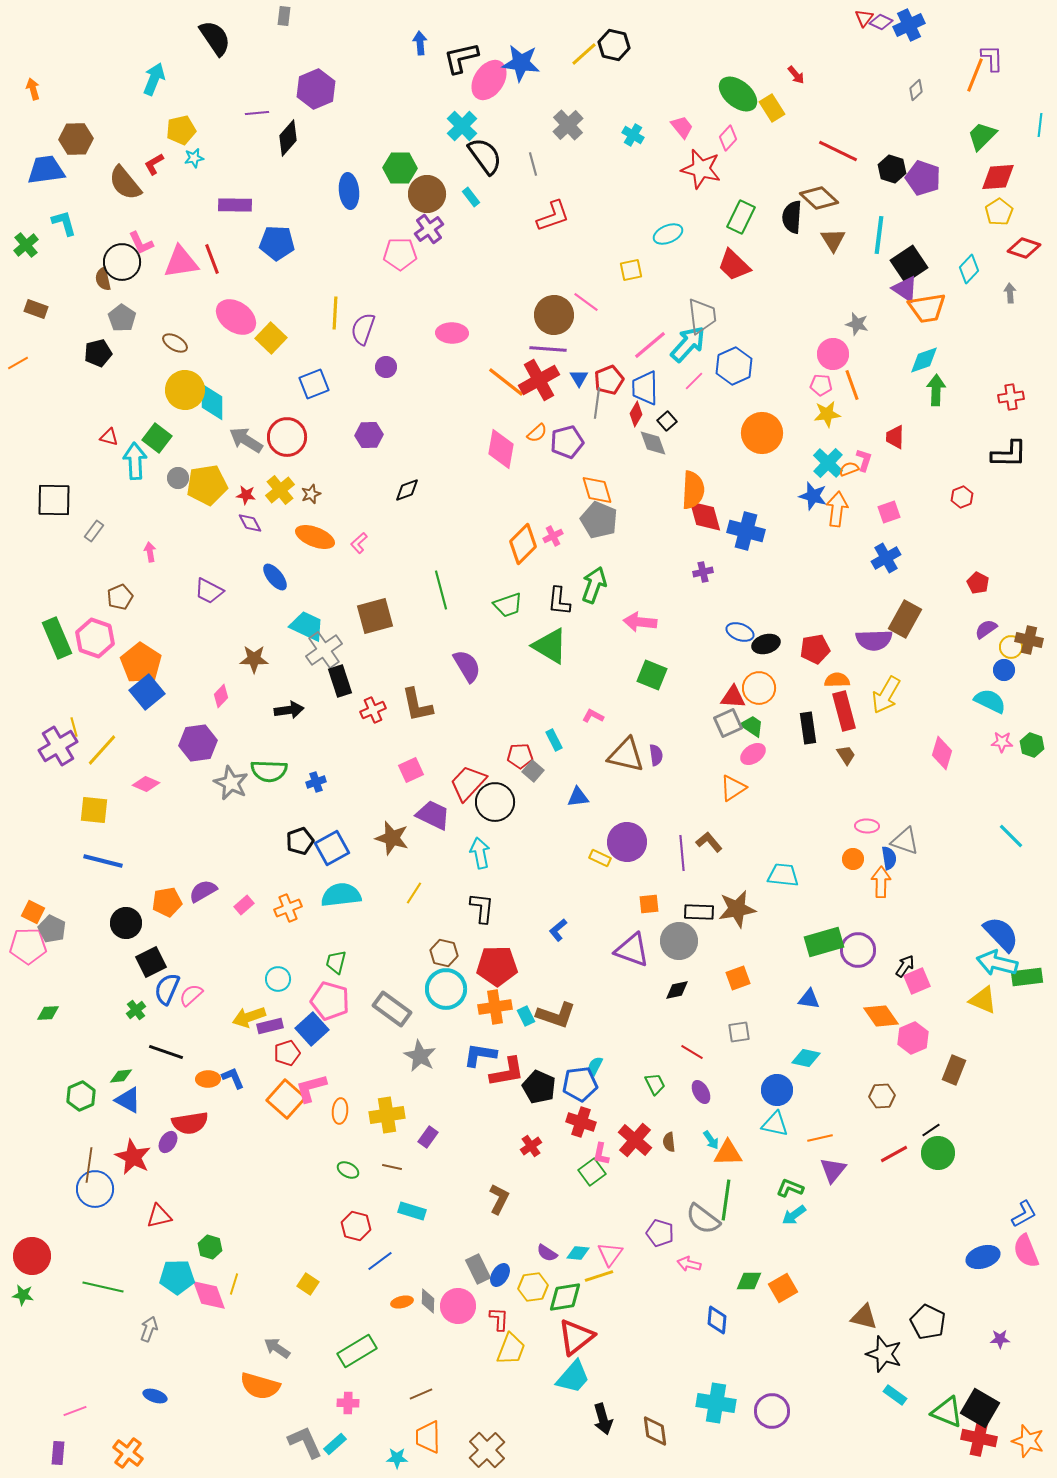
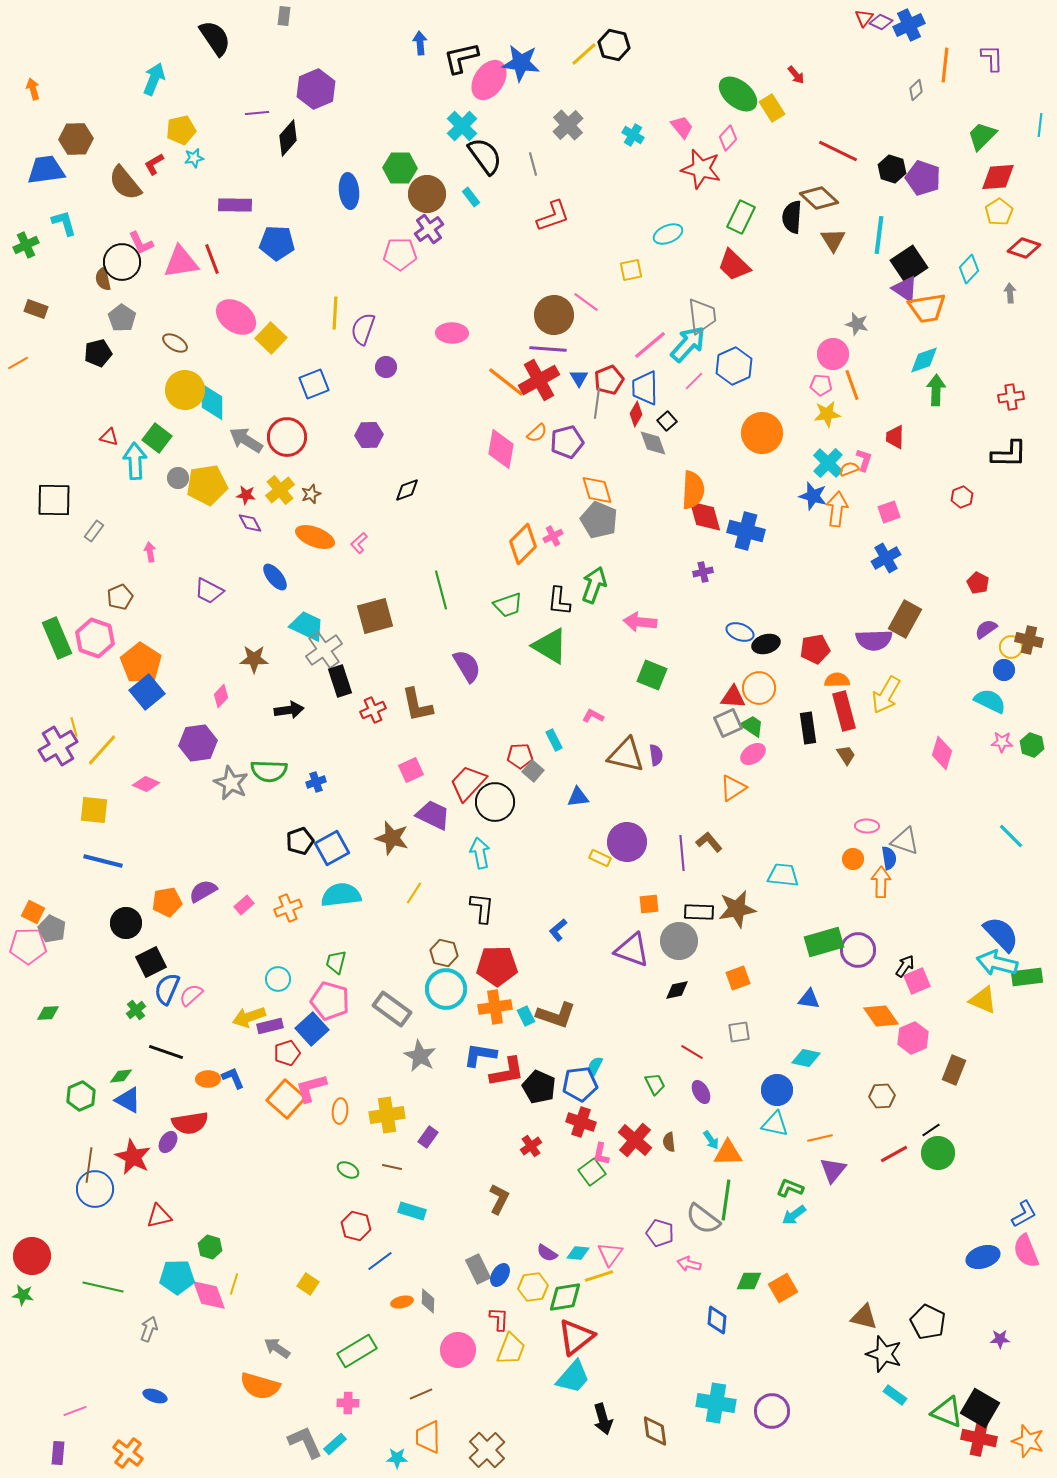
orange line at (975, 75): moved 30 px left, 10 px up; rotated 16 degrees counterclockwise
green cross at (26, 245): rotated 15 degrees clockwise
pink circle at (458, 1306): moved 44 px down
